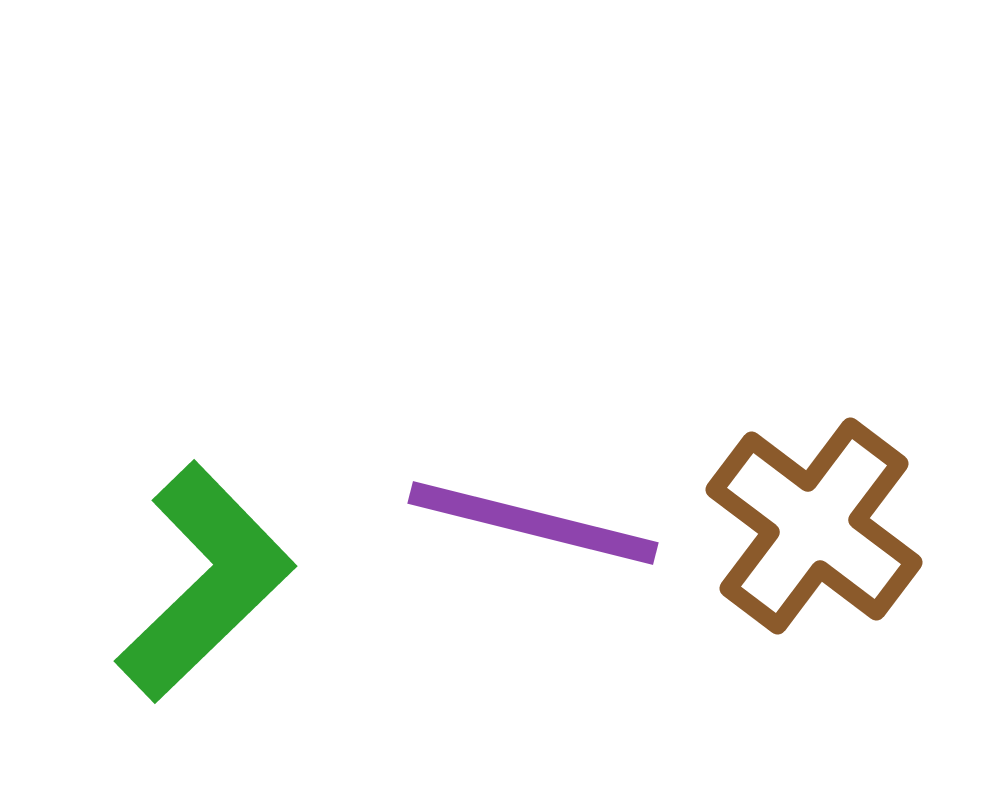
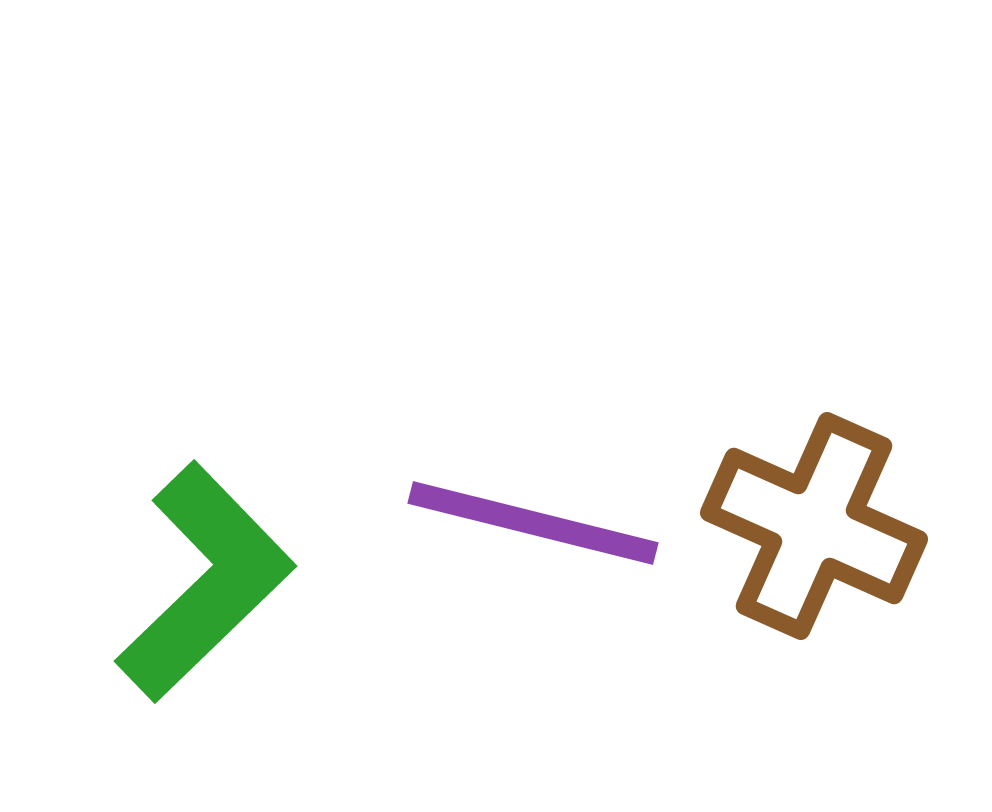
brown cross: rotated 13 degrees counterclockwise
